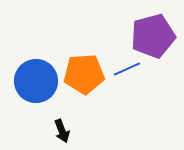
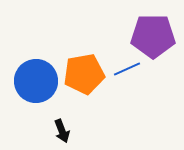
purple pentagon: rotated 15 degrees clockwise
orange pentagon: rotated 6 degrees counterclockwise
